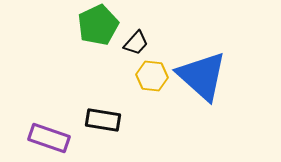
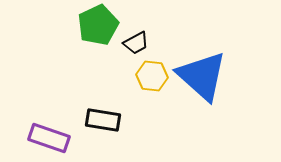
black trapezoid: rotated 20 degrees clockwise
